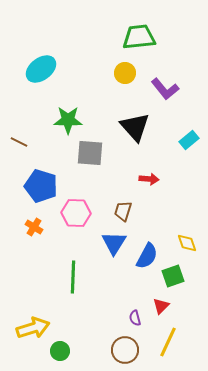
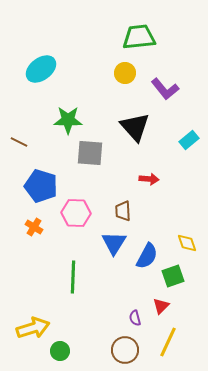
brown trapezoid: rotated 20 degrees counterclockwise
